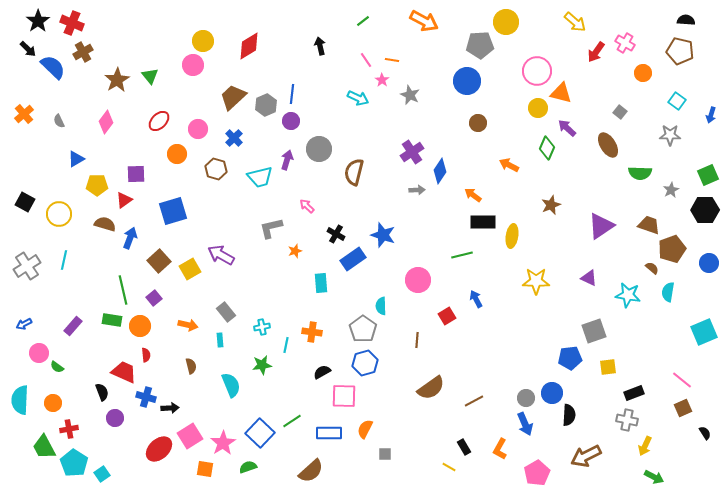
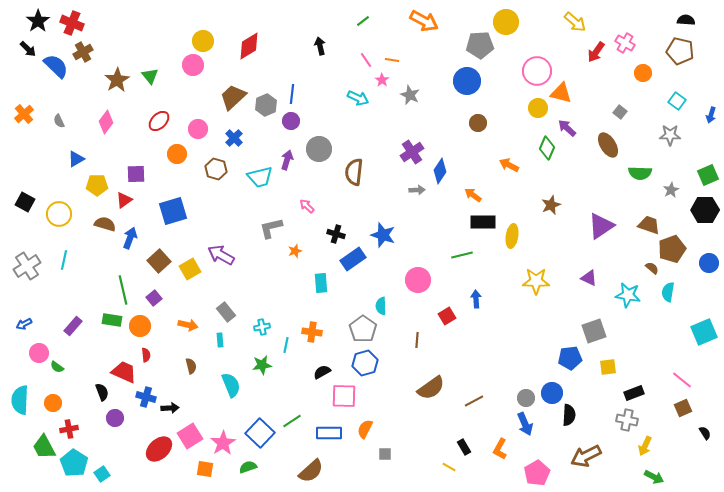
blue semicircle at (53, 67): moved 3 px right, 1 px up
brown semicircle at (354, 172): rotated 8 degrees counterclockwise
black cross at (336, 234): rotated 12 degrees counterclockwise
blue arrow at (476, 299): rotated 24 degrees clockwise
